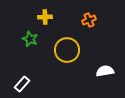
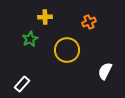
orange cross: moved 2 px down
green star: rotated 21 degrees clockwise
white semicircle: rotated 54 degrees counterclockwise
